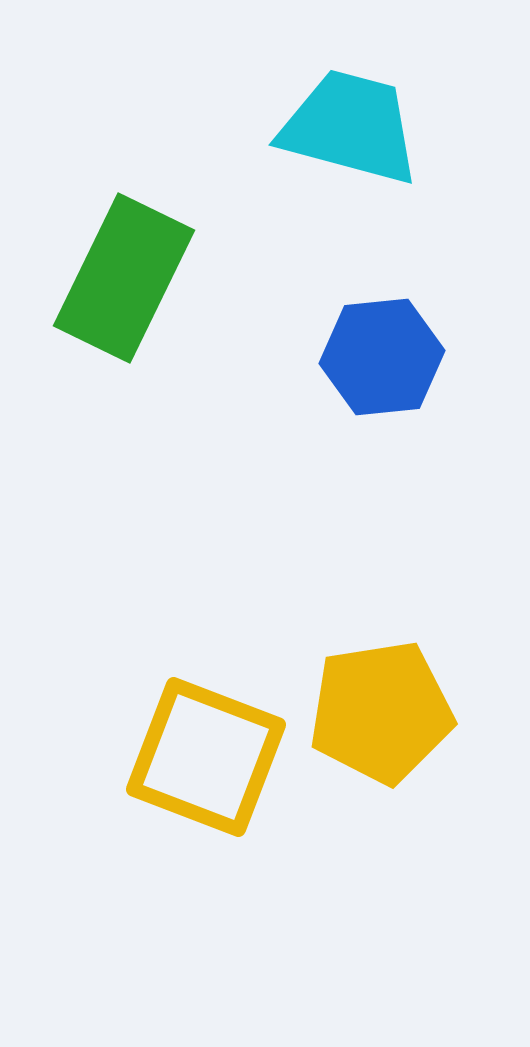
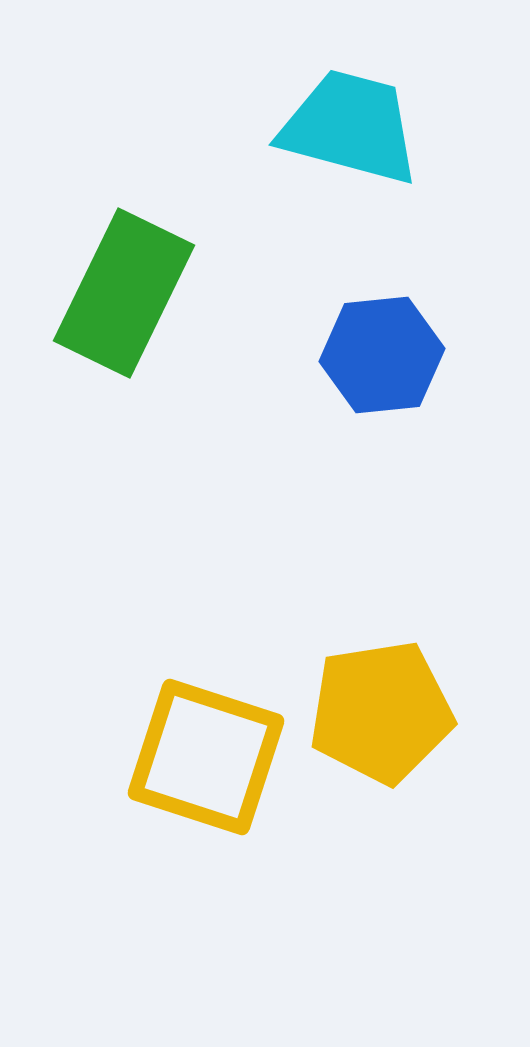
green rectangle: moved 15 px down
blue hexagon: moved 2 px up
yellow square: rotated 3 degrees counterclockwise
